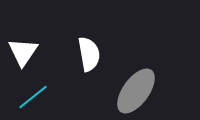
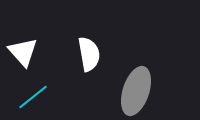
white triangle: rotated 16 degrees counterclockwise
gray ellipse: rotated 18 degrees counterclockwise
